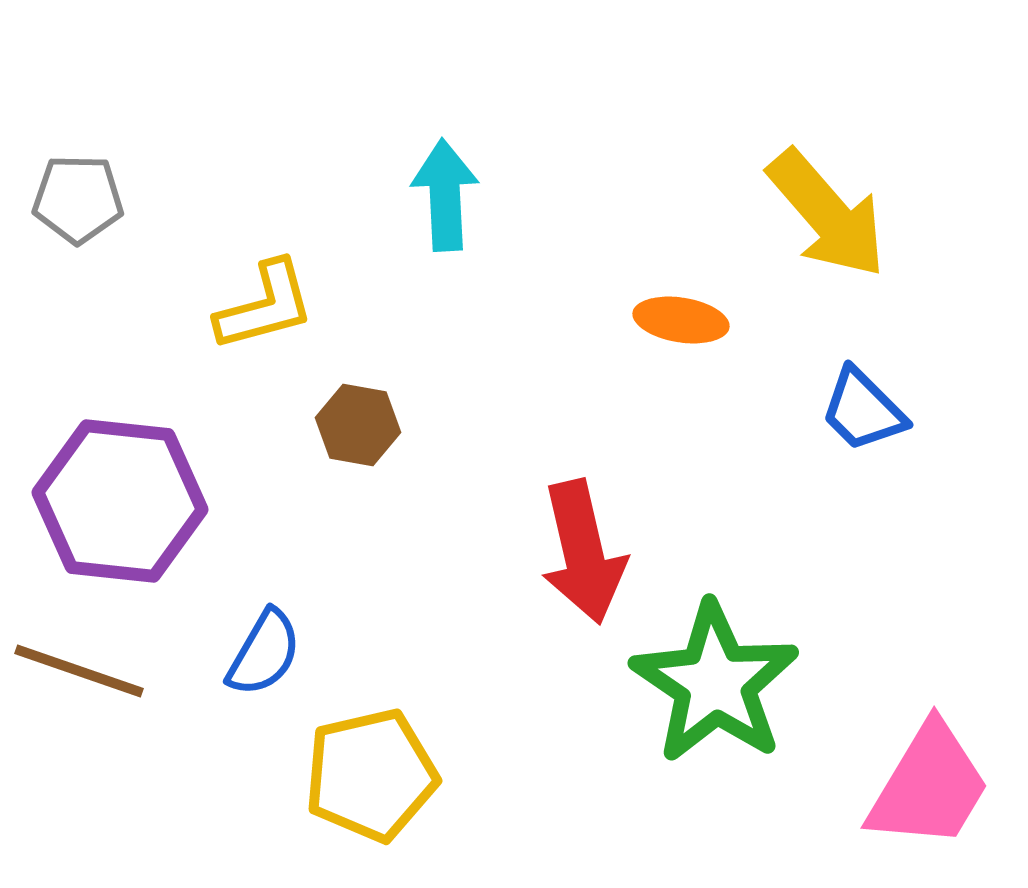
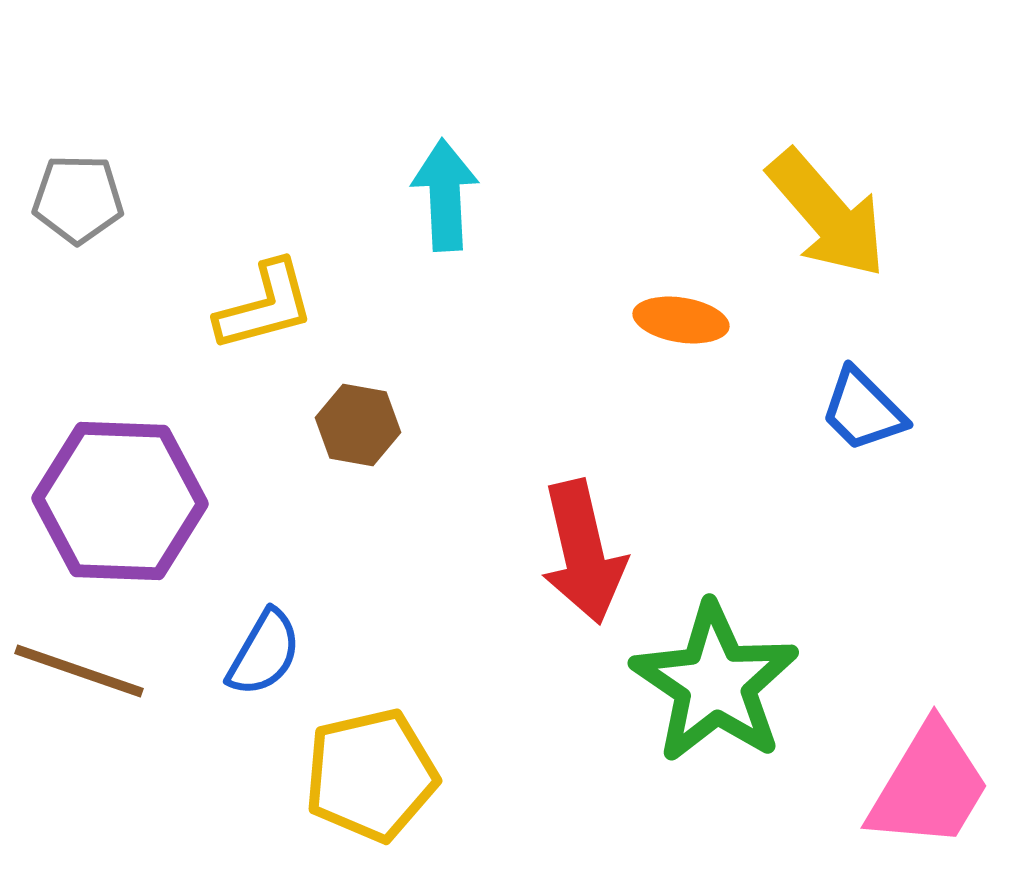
purple hexagon: rotated 4 degrees counterclockwise
